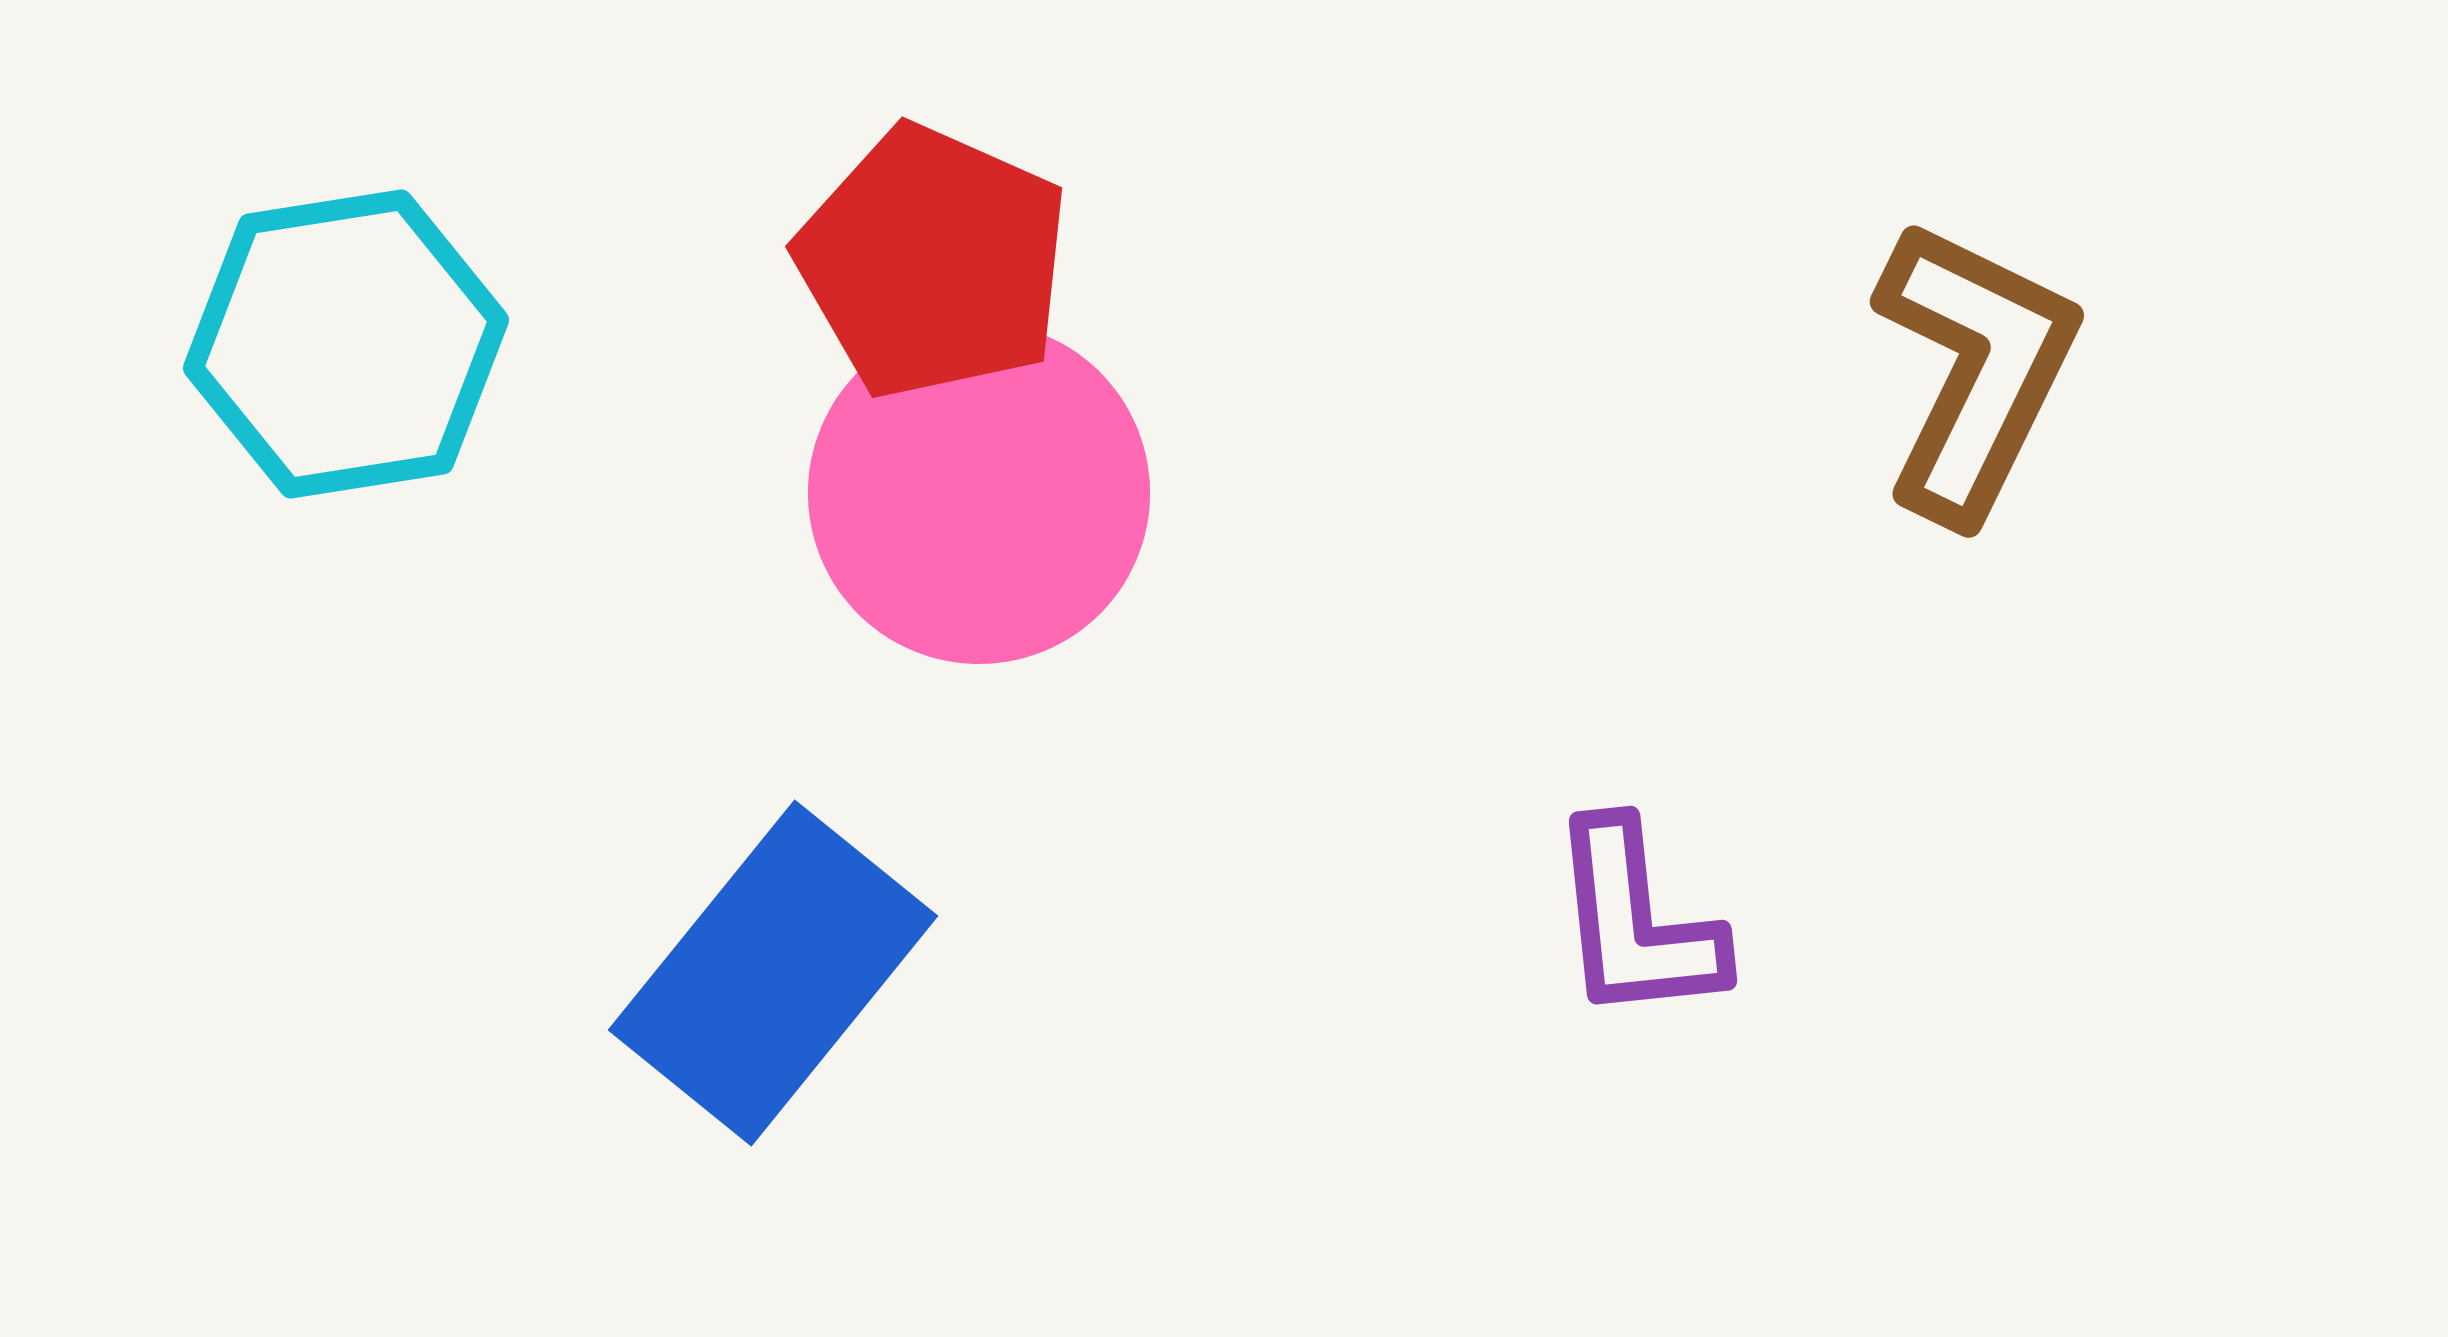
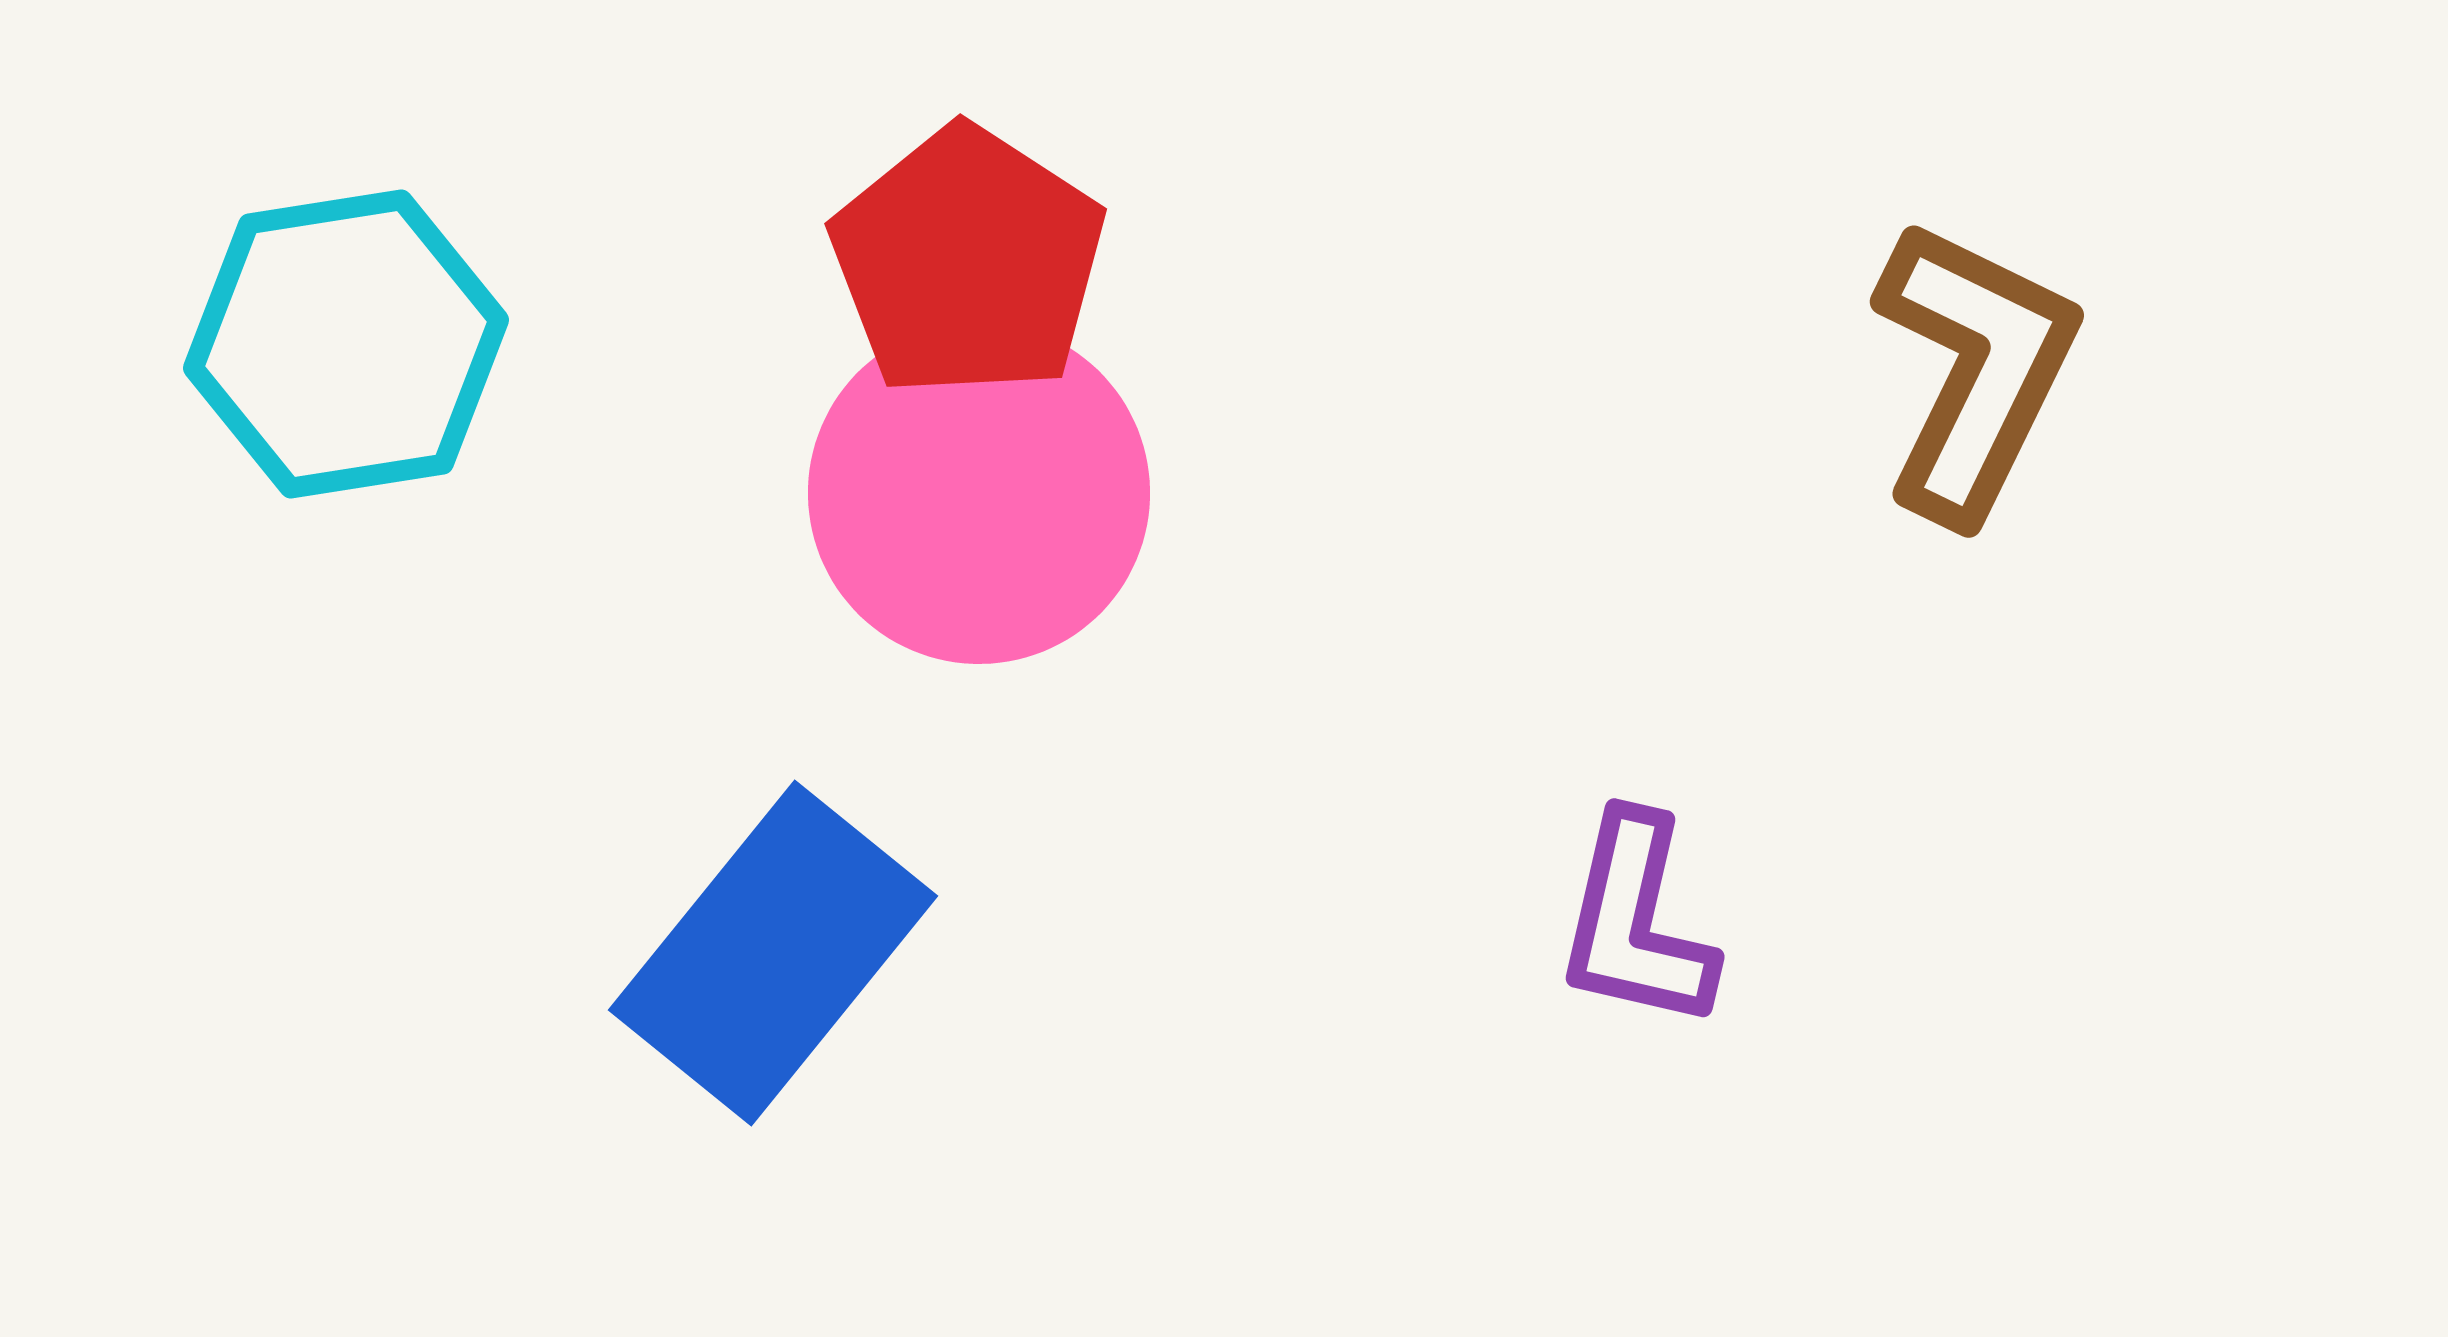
red pentagon: moved 35 px right; rotated 9 degrees clockwise
purple L-shape: rotated 19 degrees clockwise
blue rectangle: moved 20 px up
